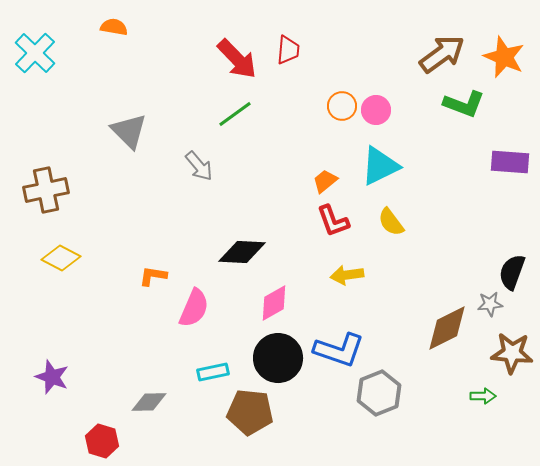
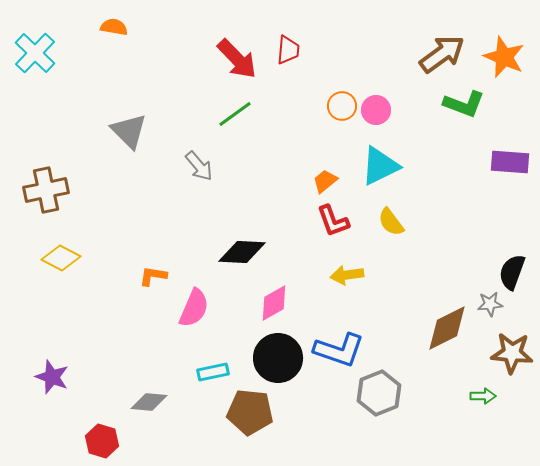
gray diamond: rotated 6 degrees clockwise
